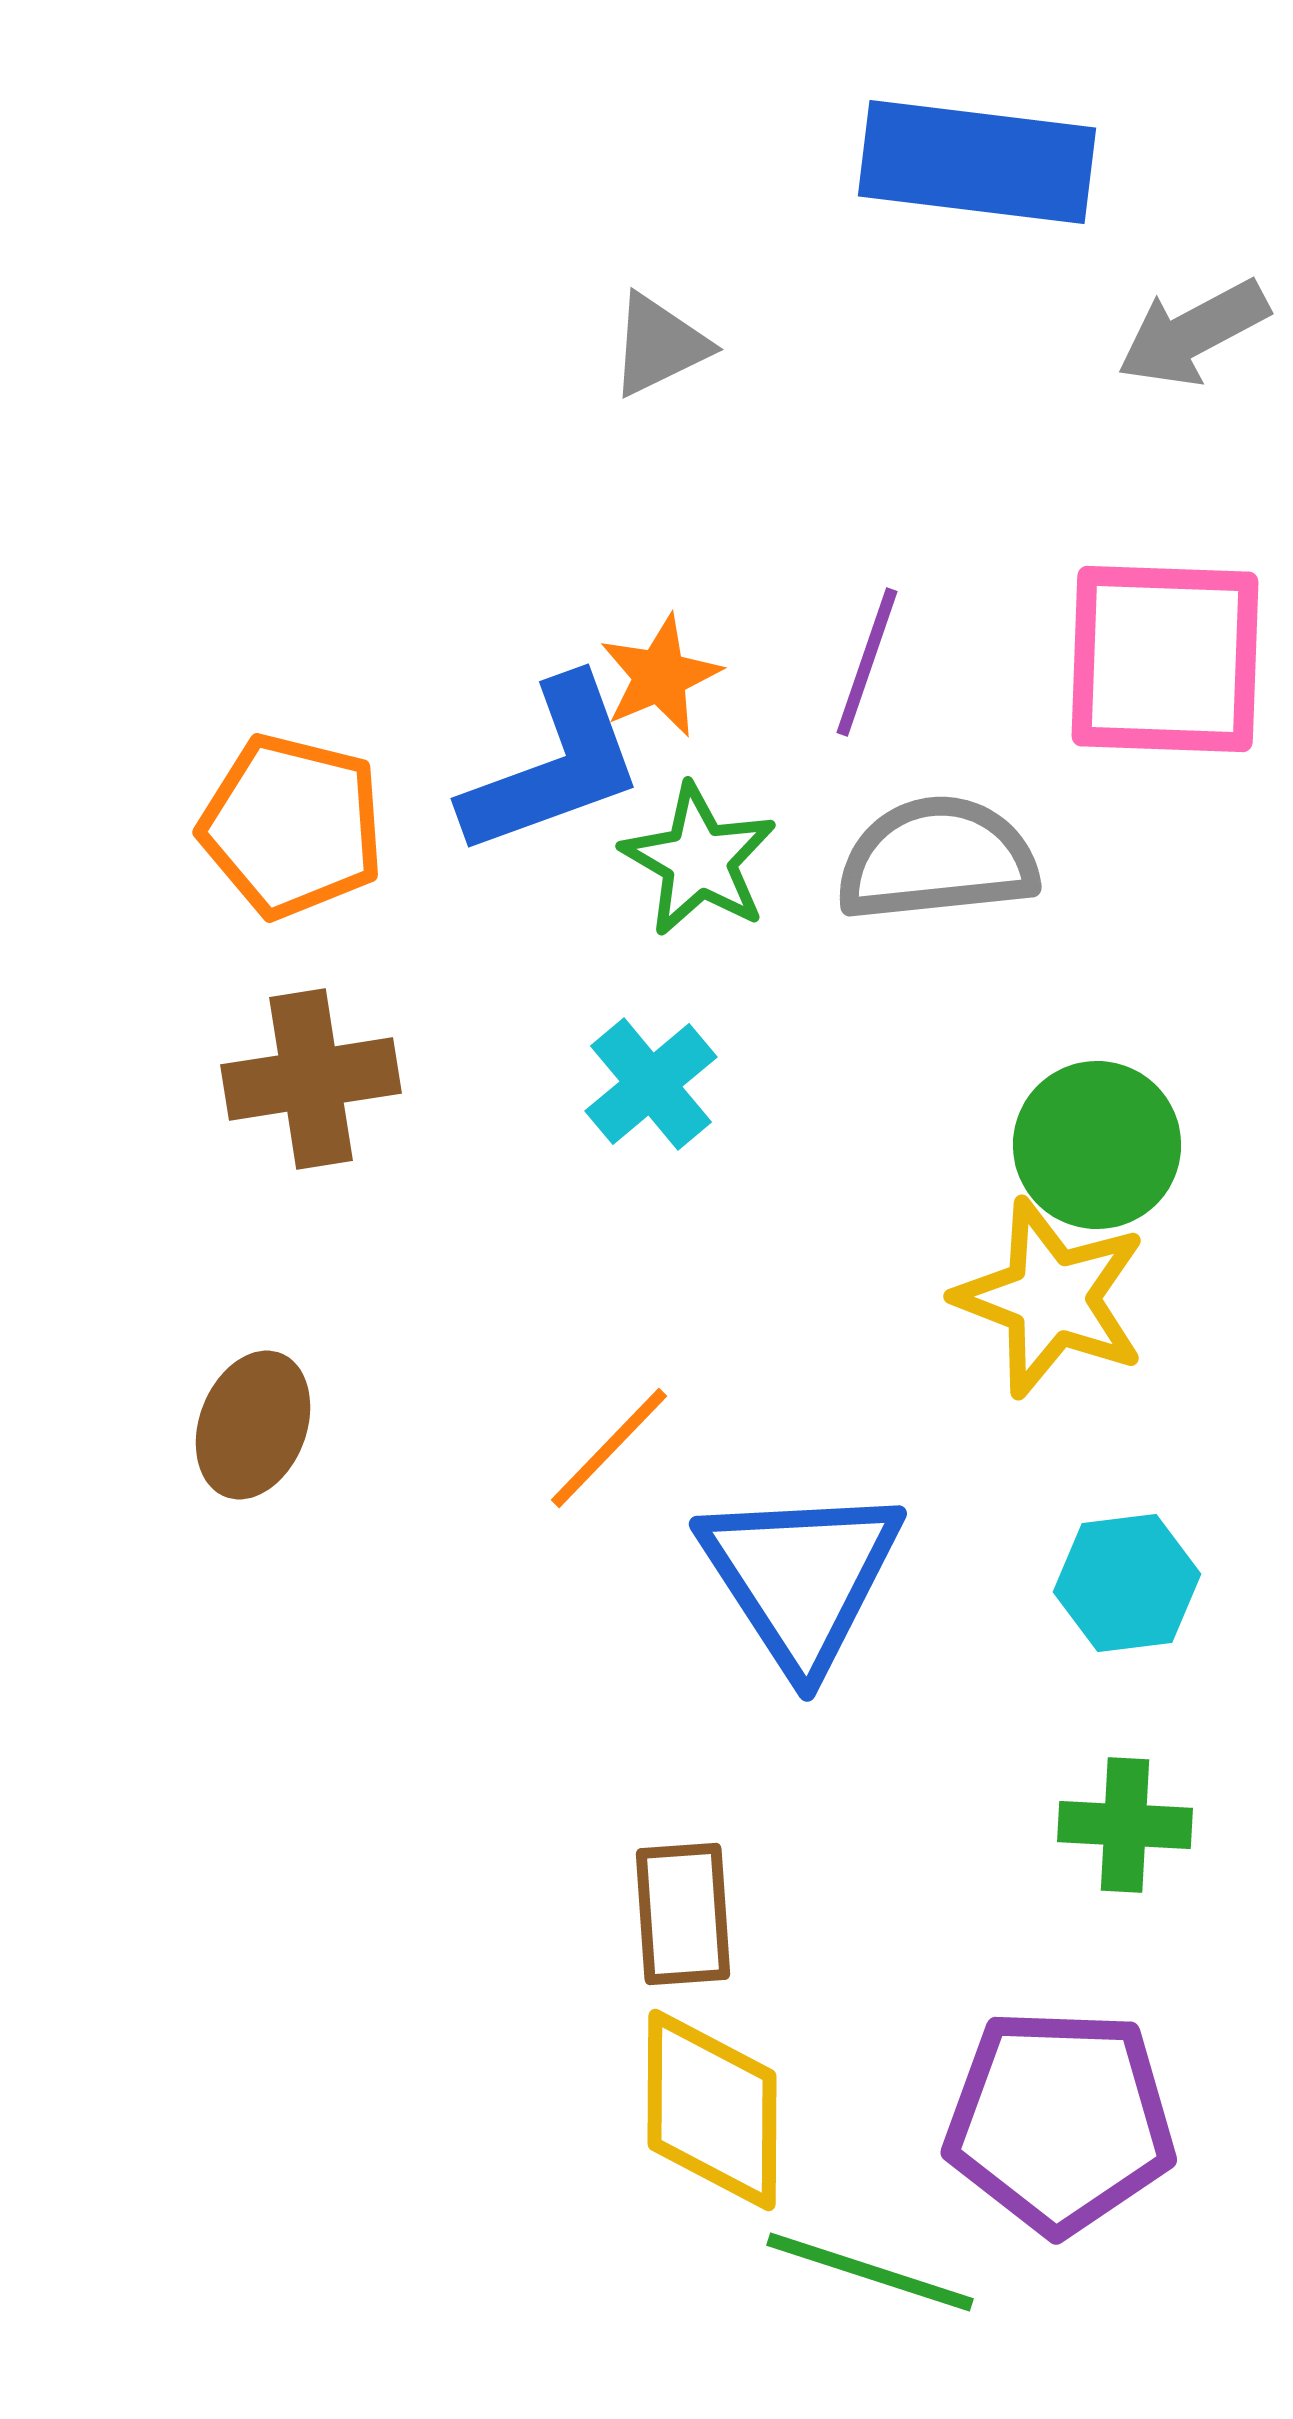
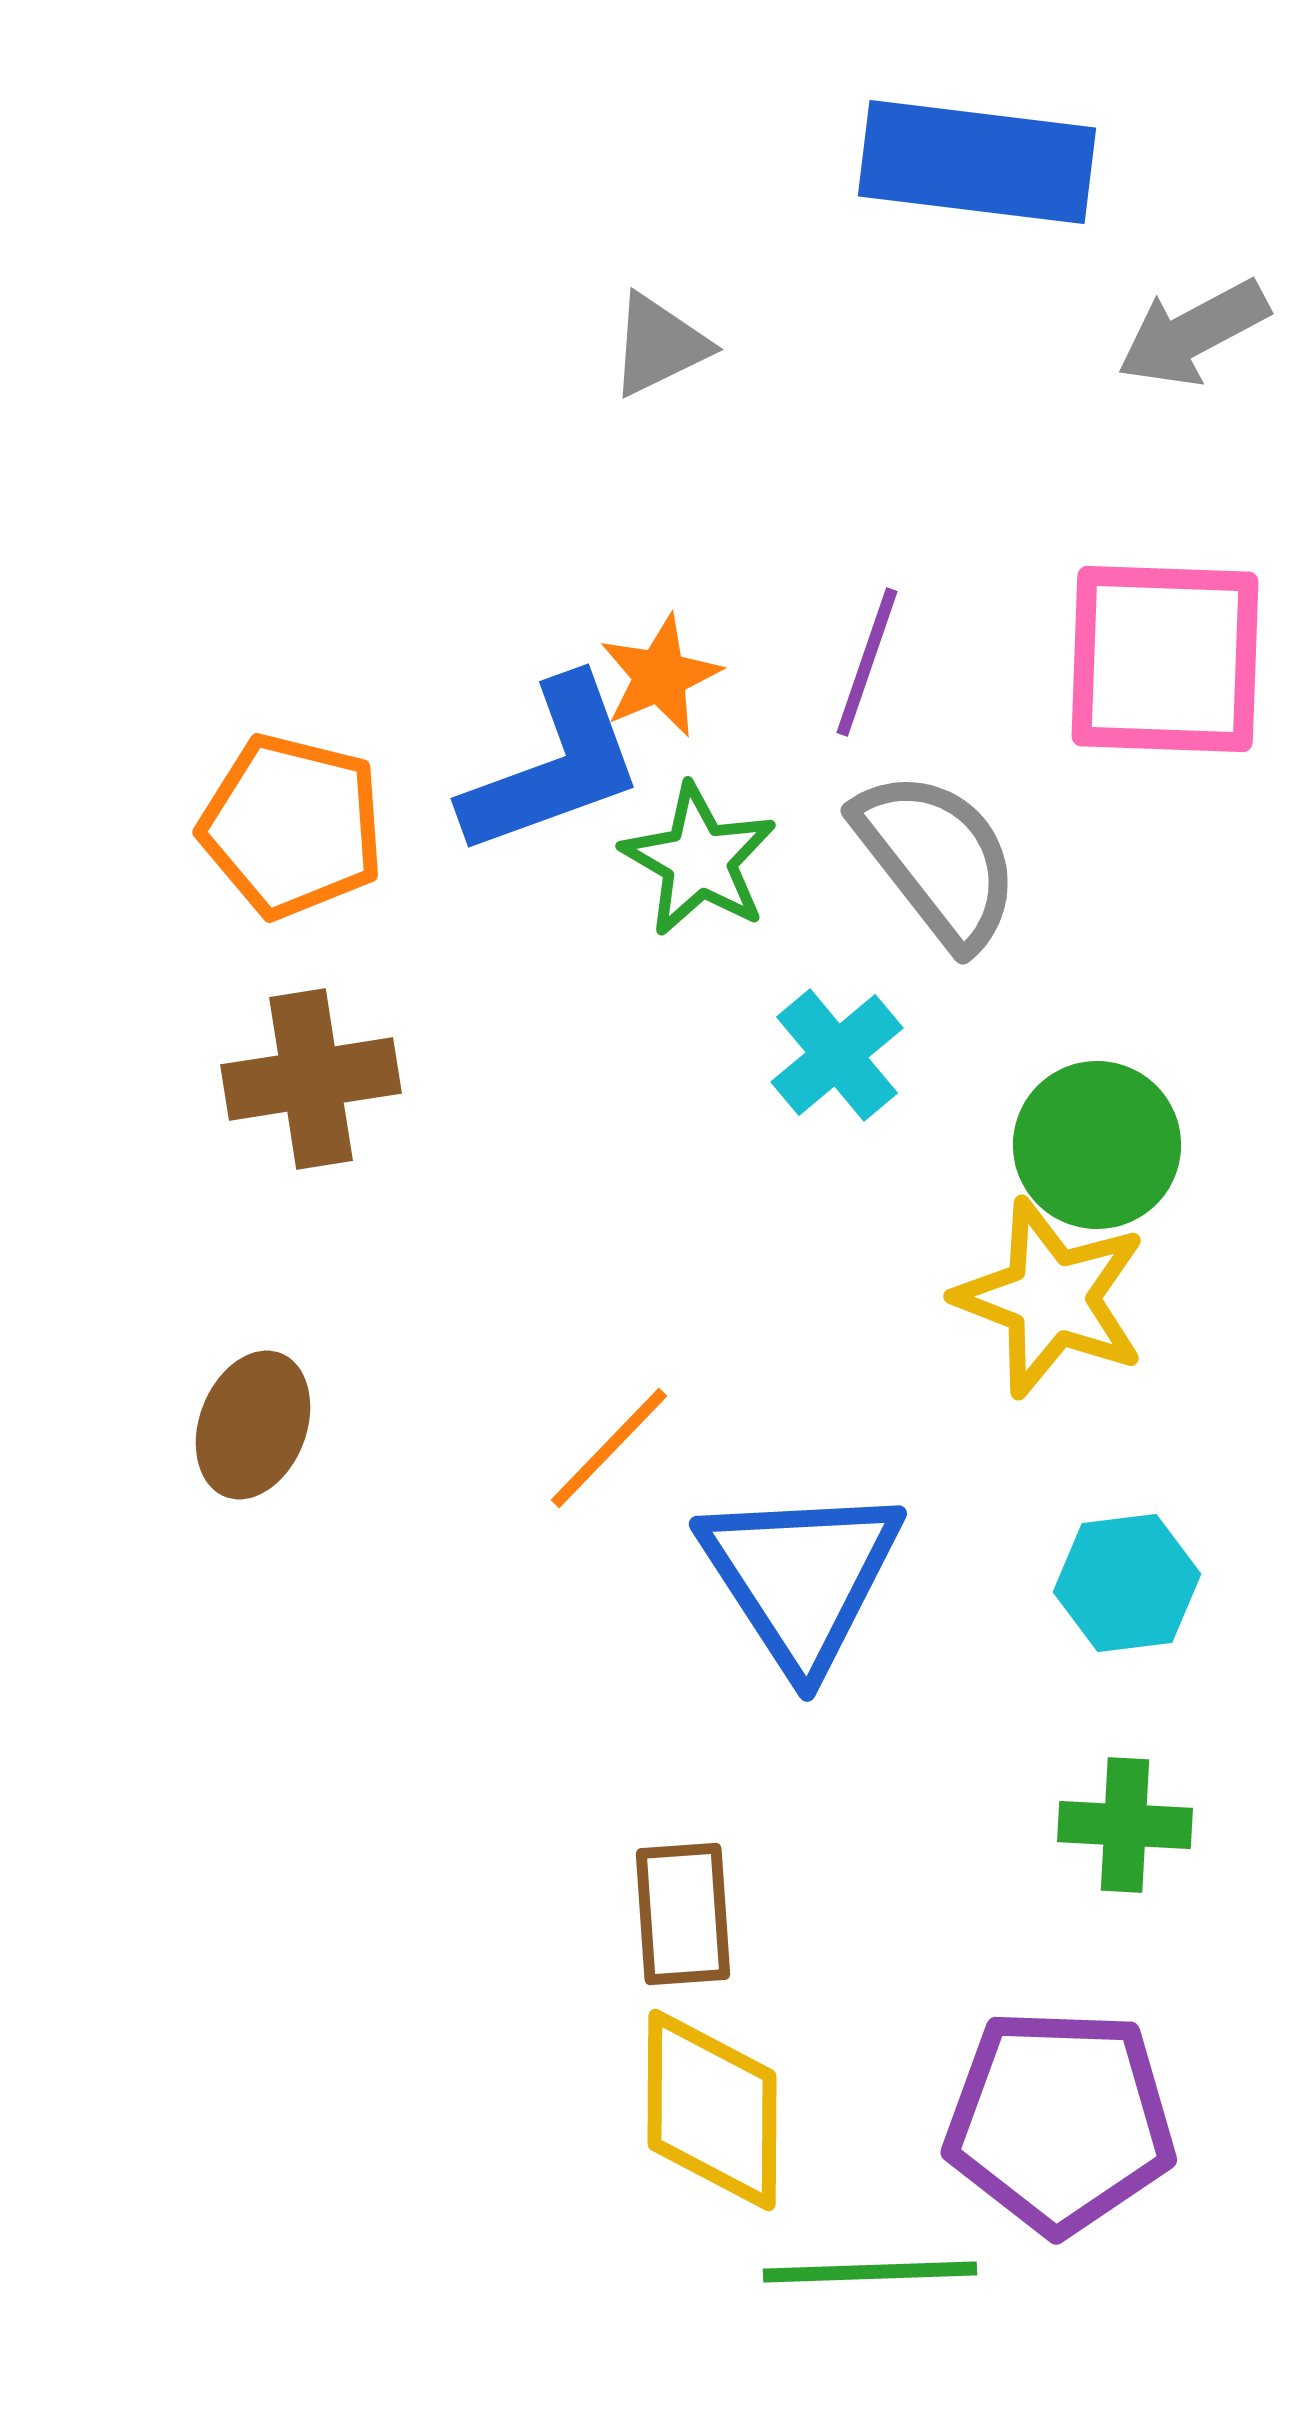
gray semicircle: rotated 58 degrees clockwise
cyan cross: moved 186 px right, 29 px up
green line: rotated 20 degrees counterclockwise
